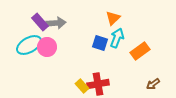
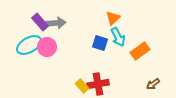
cyan arrow: moved 1 px right, 1 px up; rotated 132 degrees clockwise
